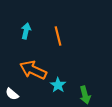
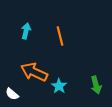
orange line: moved 2 px right
orange arrow: moved 1 px right, 2 px down
cyan star: moved 1 px right, 1 px down
green arrow: moved 11 px right, 10 px up
